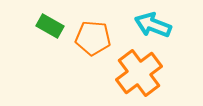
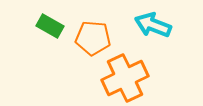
orange cross: moved 14 px left, 5 px down; rotated 12 degrees clockwise
